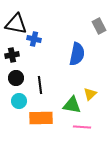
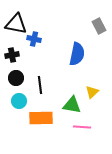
yellow triangle: moved 2 px right, 2 px up
